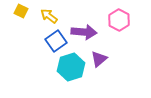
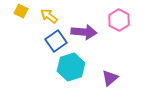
purple triangle: moved 11 px right, 19 px down
